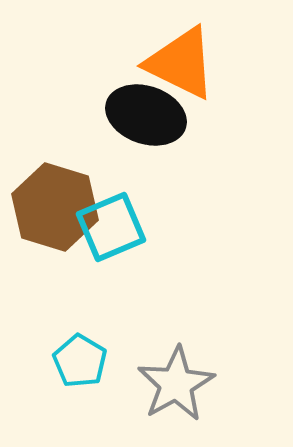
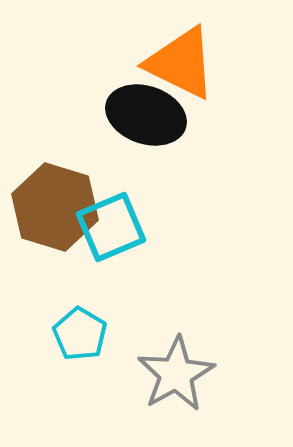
cyan pentagon: moved 27 px up
gray star: moved 10 px up
